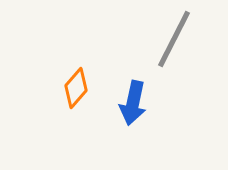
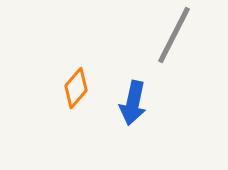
gray line: moved 4 px up
